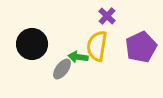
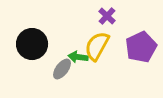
yellow semicircle: rotated 20 degrees clockwise
